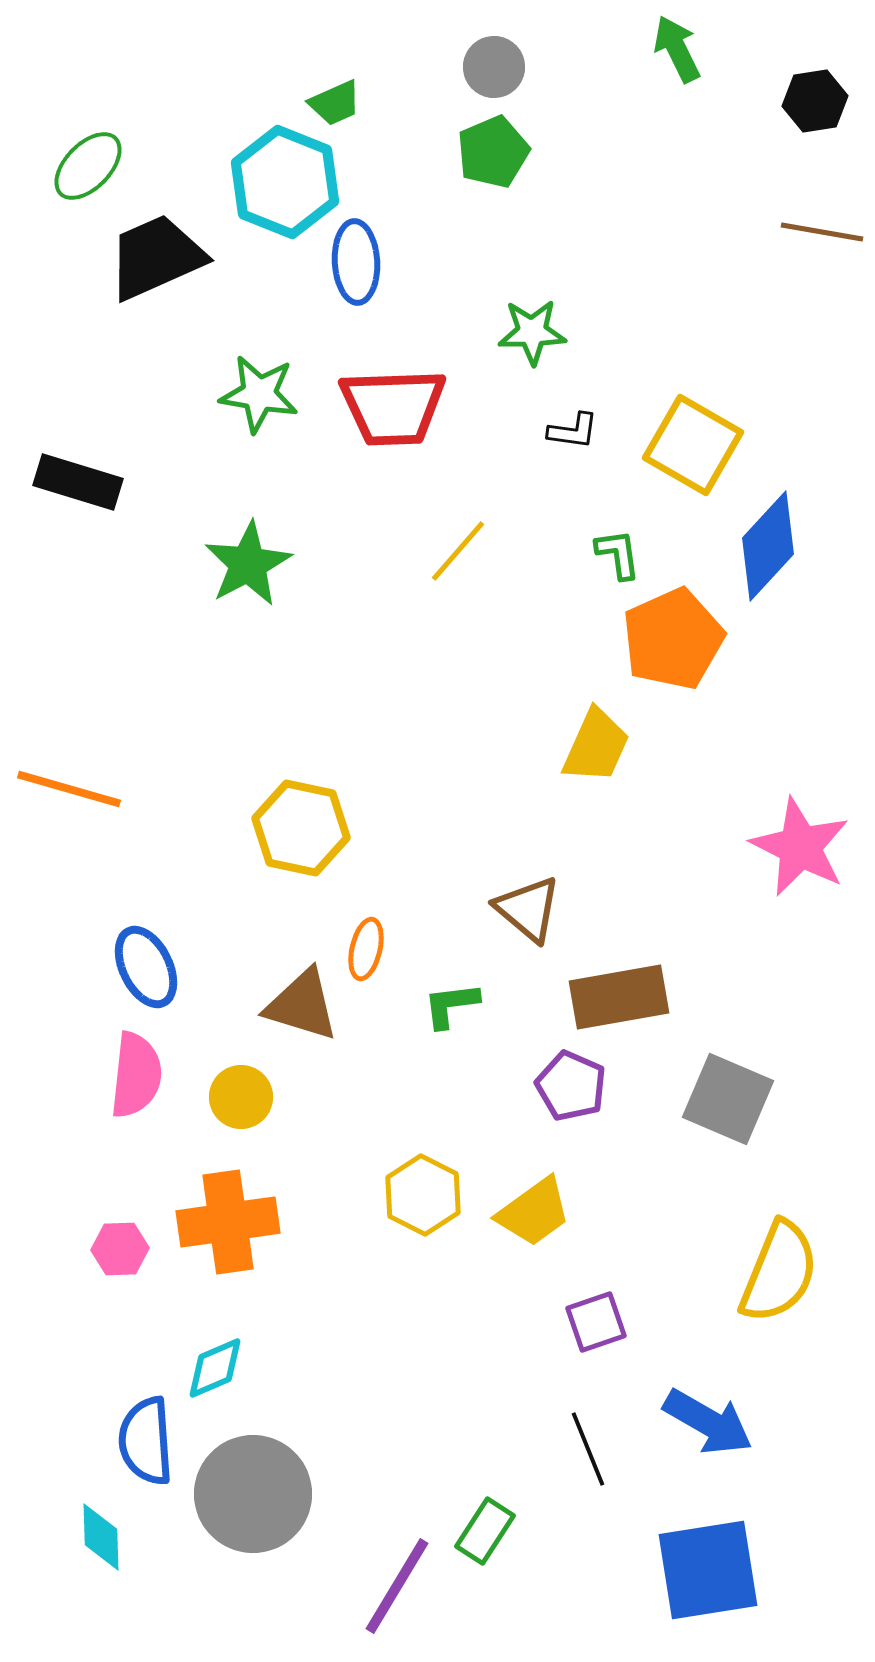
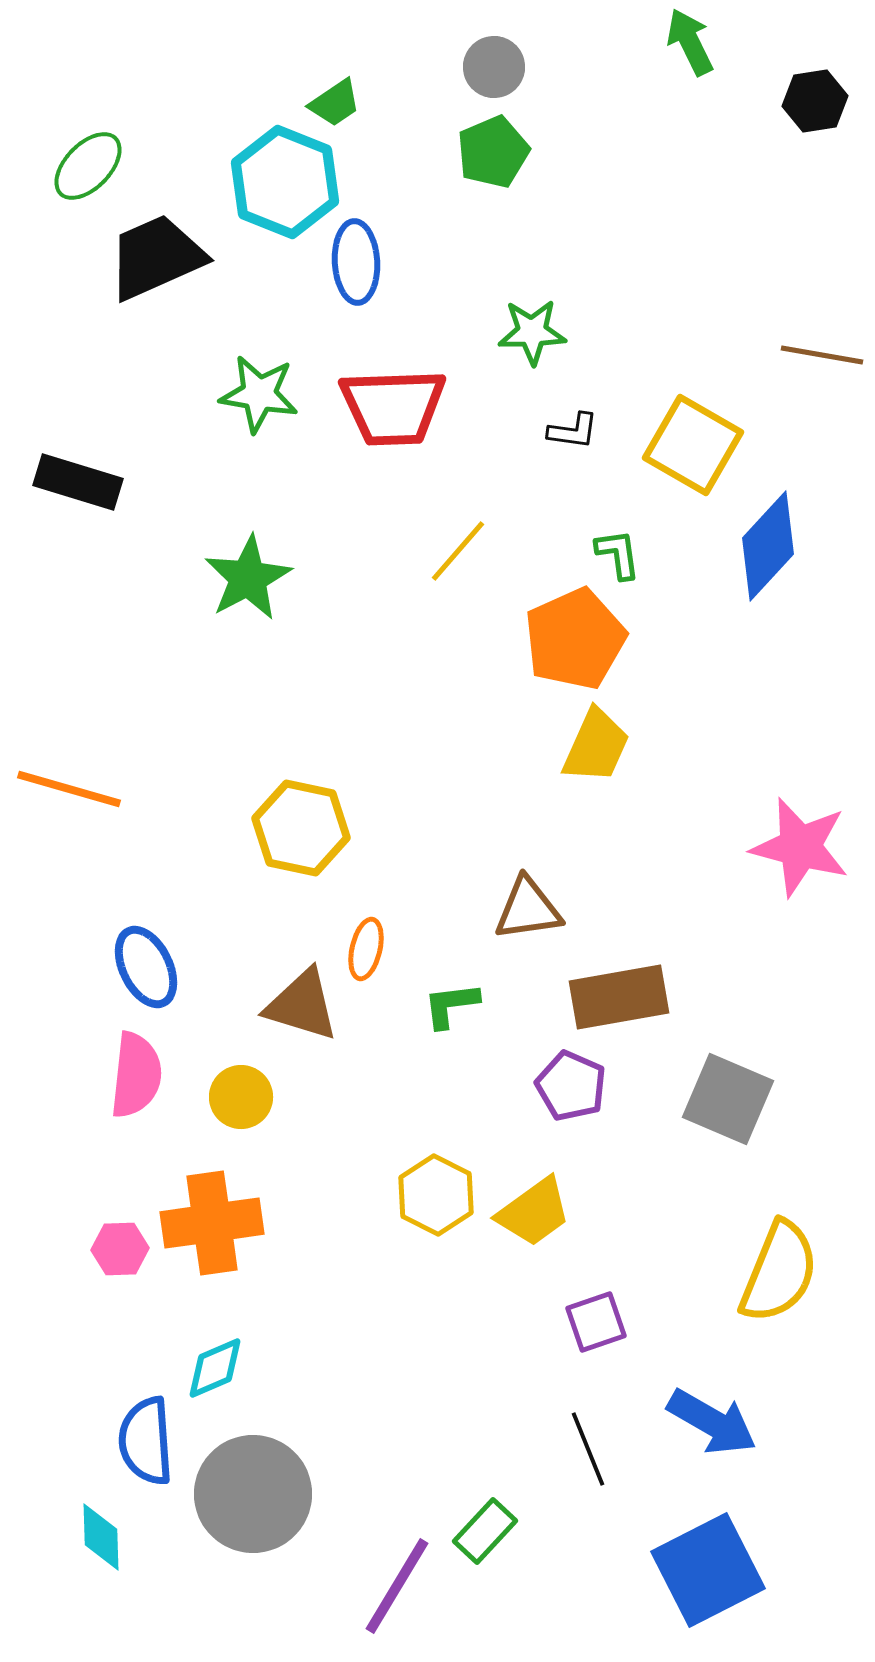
green arrow at (677, 49): moved 13 px right, 7 px up
green trapezoid at (335, 103): rotated 10 degrees counterclockwise
brown line at (822, 232): moved 123 px down
green star at (248, 564): moved 14 px down
orange pentagon at (673, 639): moved 98 px left
pink star at (800, 847): rotated 12 degrees counterclockwise
brown triangle at (528, 909): rotated 48 degrees counterclockwise
yellow hexagon at (423, 1195): moved 13 px right
orange cross at (228, 1222): moved 16 px left, 1 px down
blue arrow at (708, 1422): moved 4 px right
green rectangle at (485, 1531): rotated 10 degrees clockwise
blue square at (708, 1570): rotated 18 degrees counterclockwise
